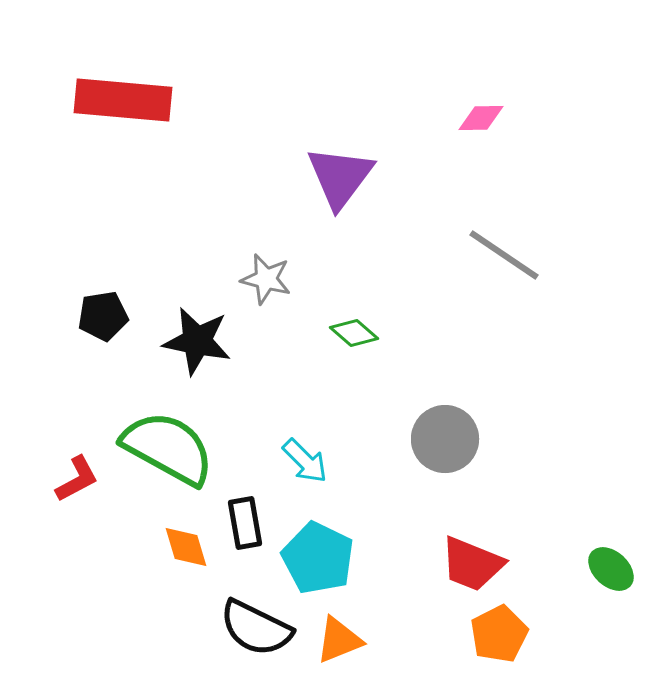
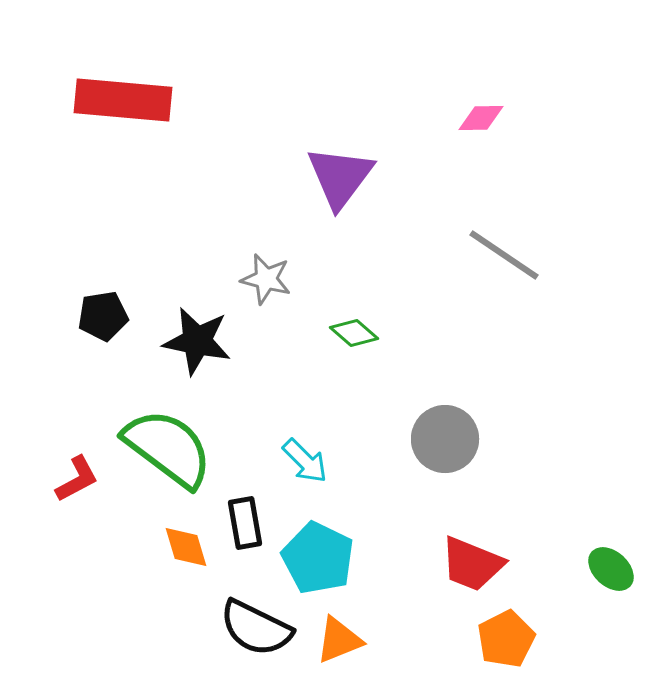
green semicircle: rotated 8 degrees clockwise
orange pentagon: moved 7 px right, 5 px down
